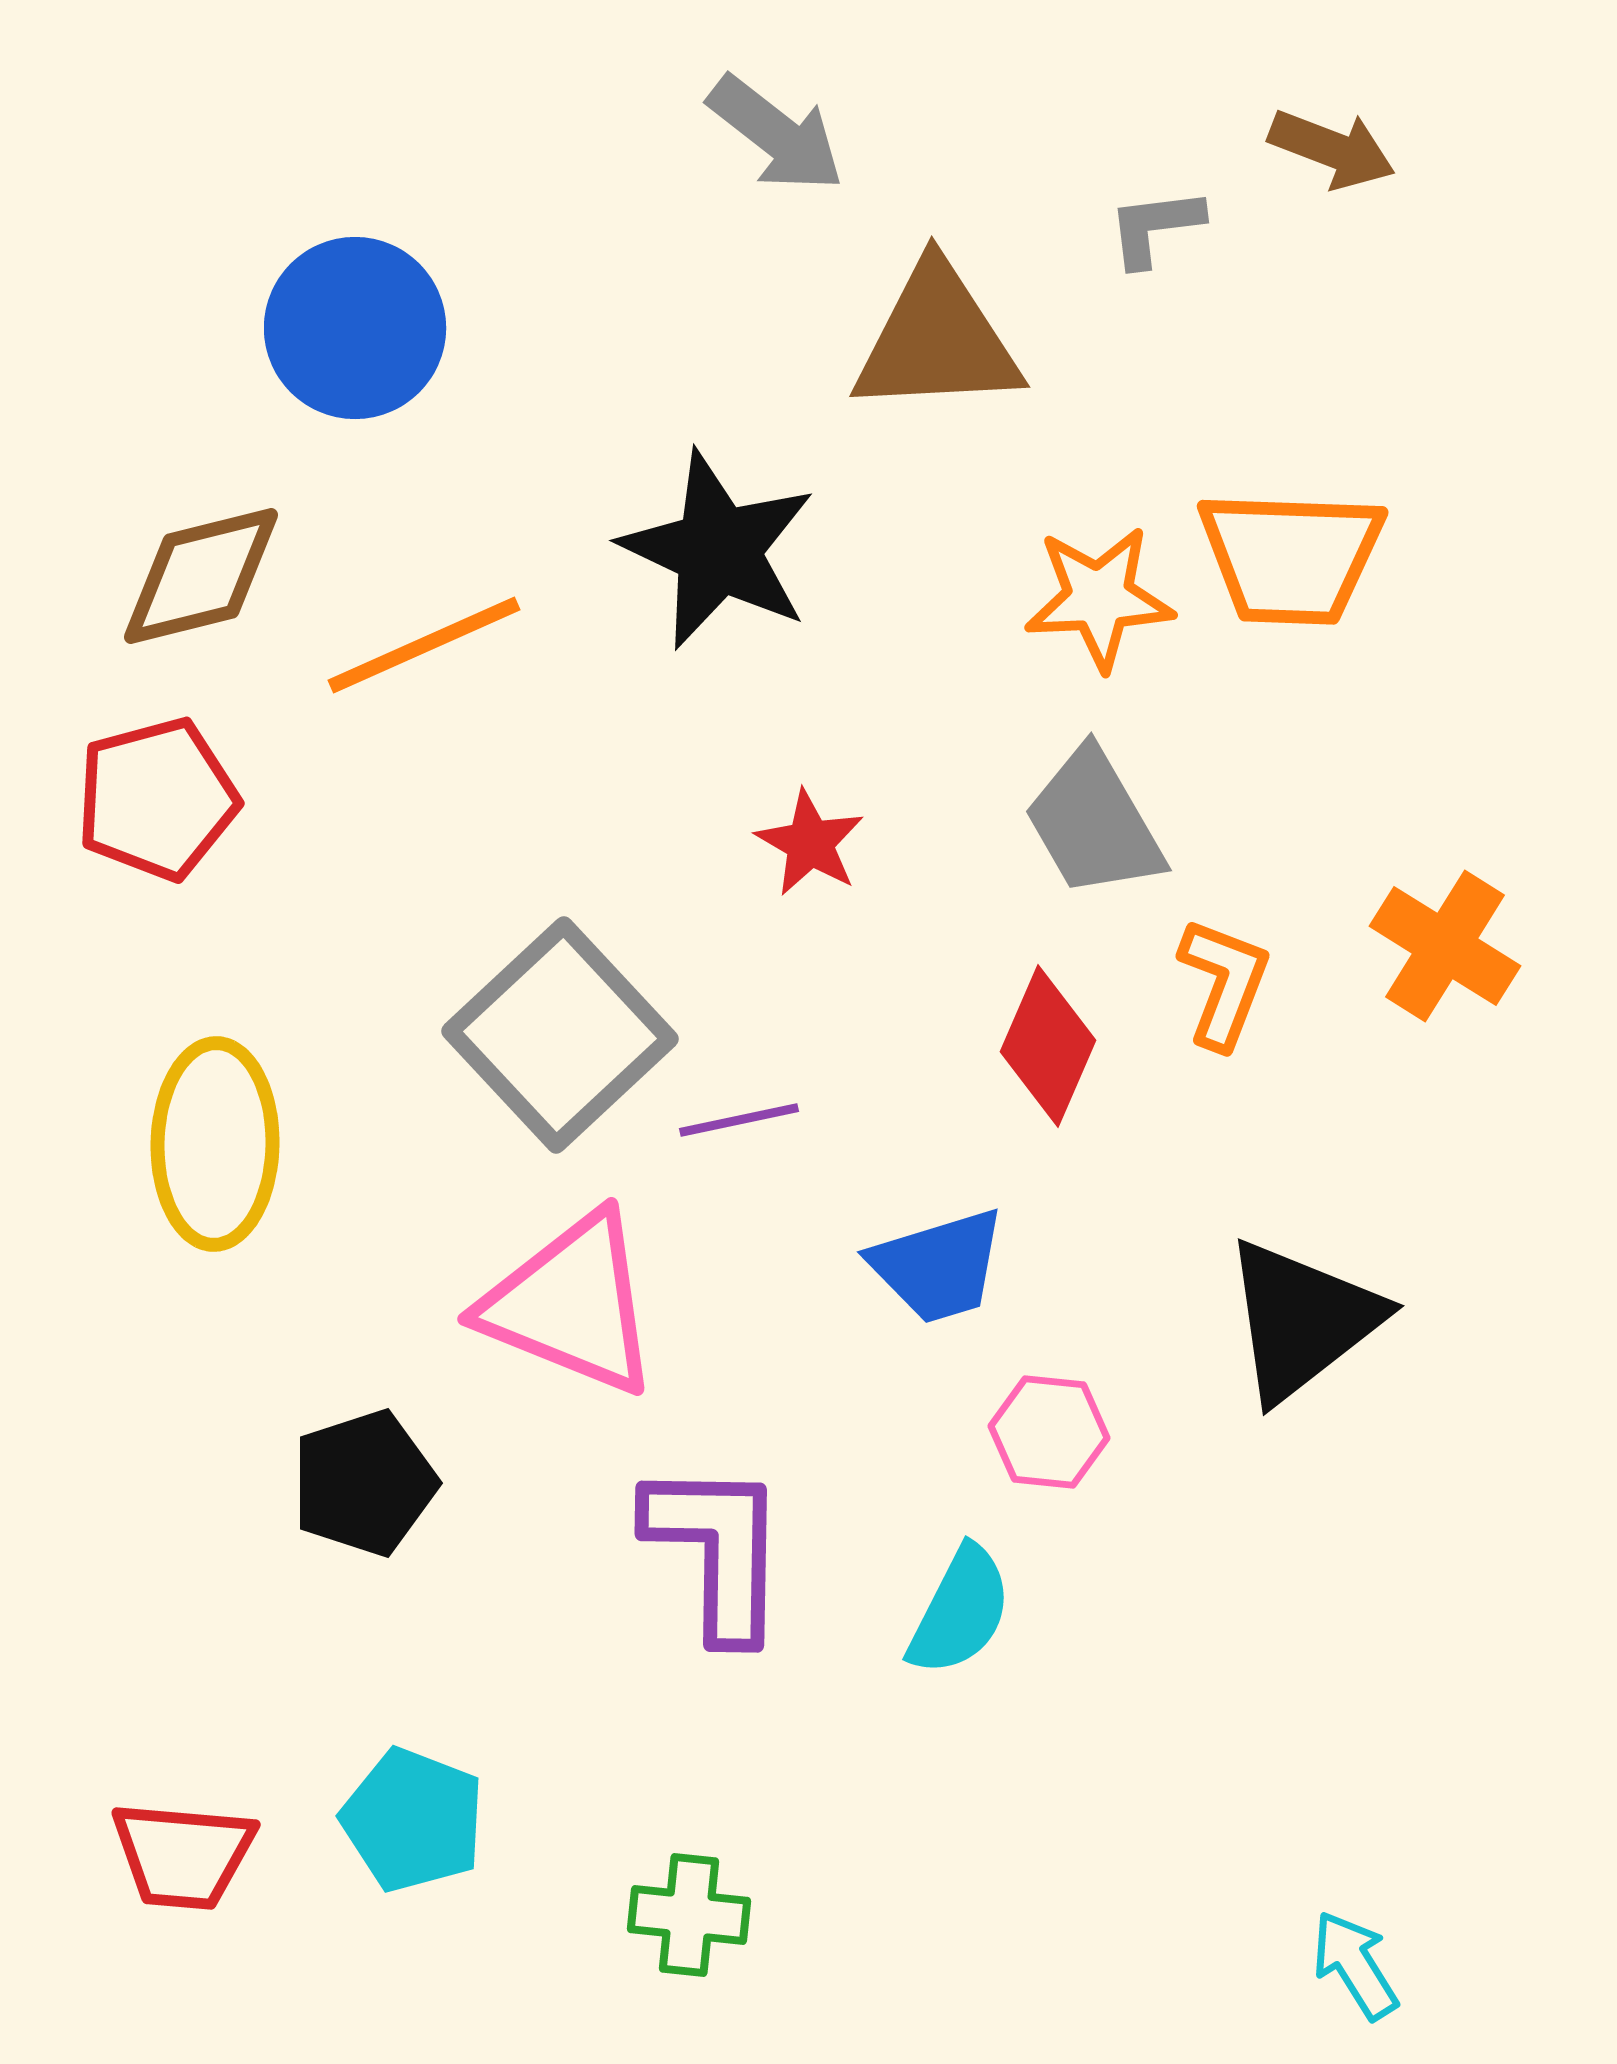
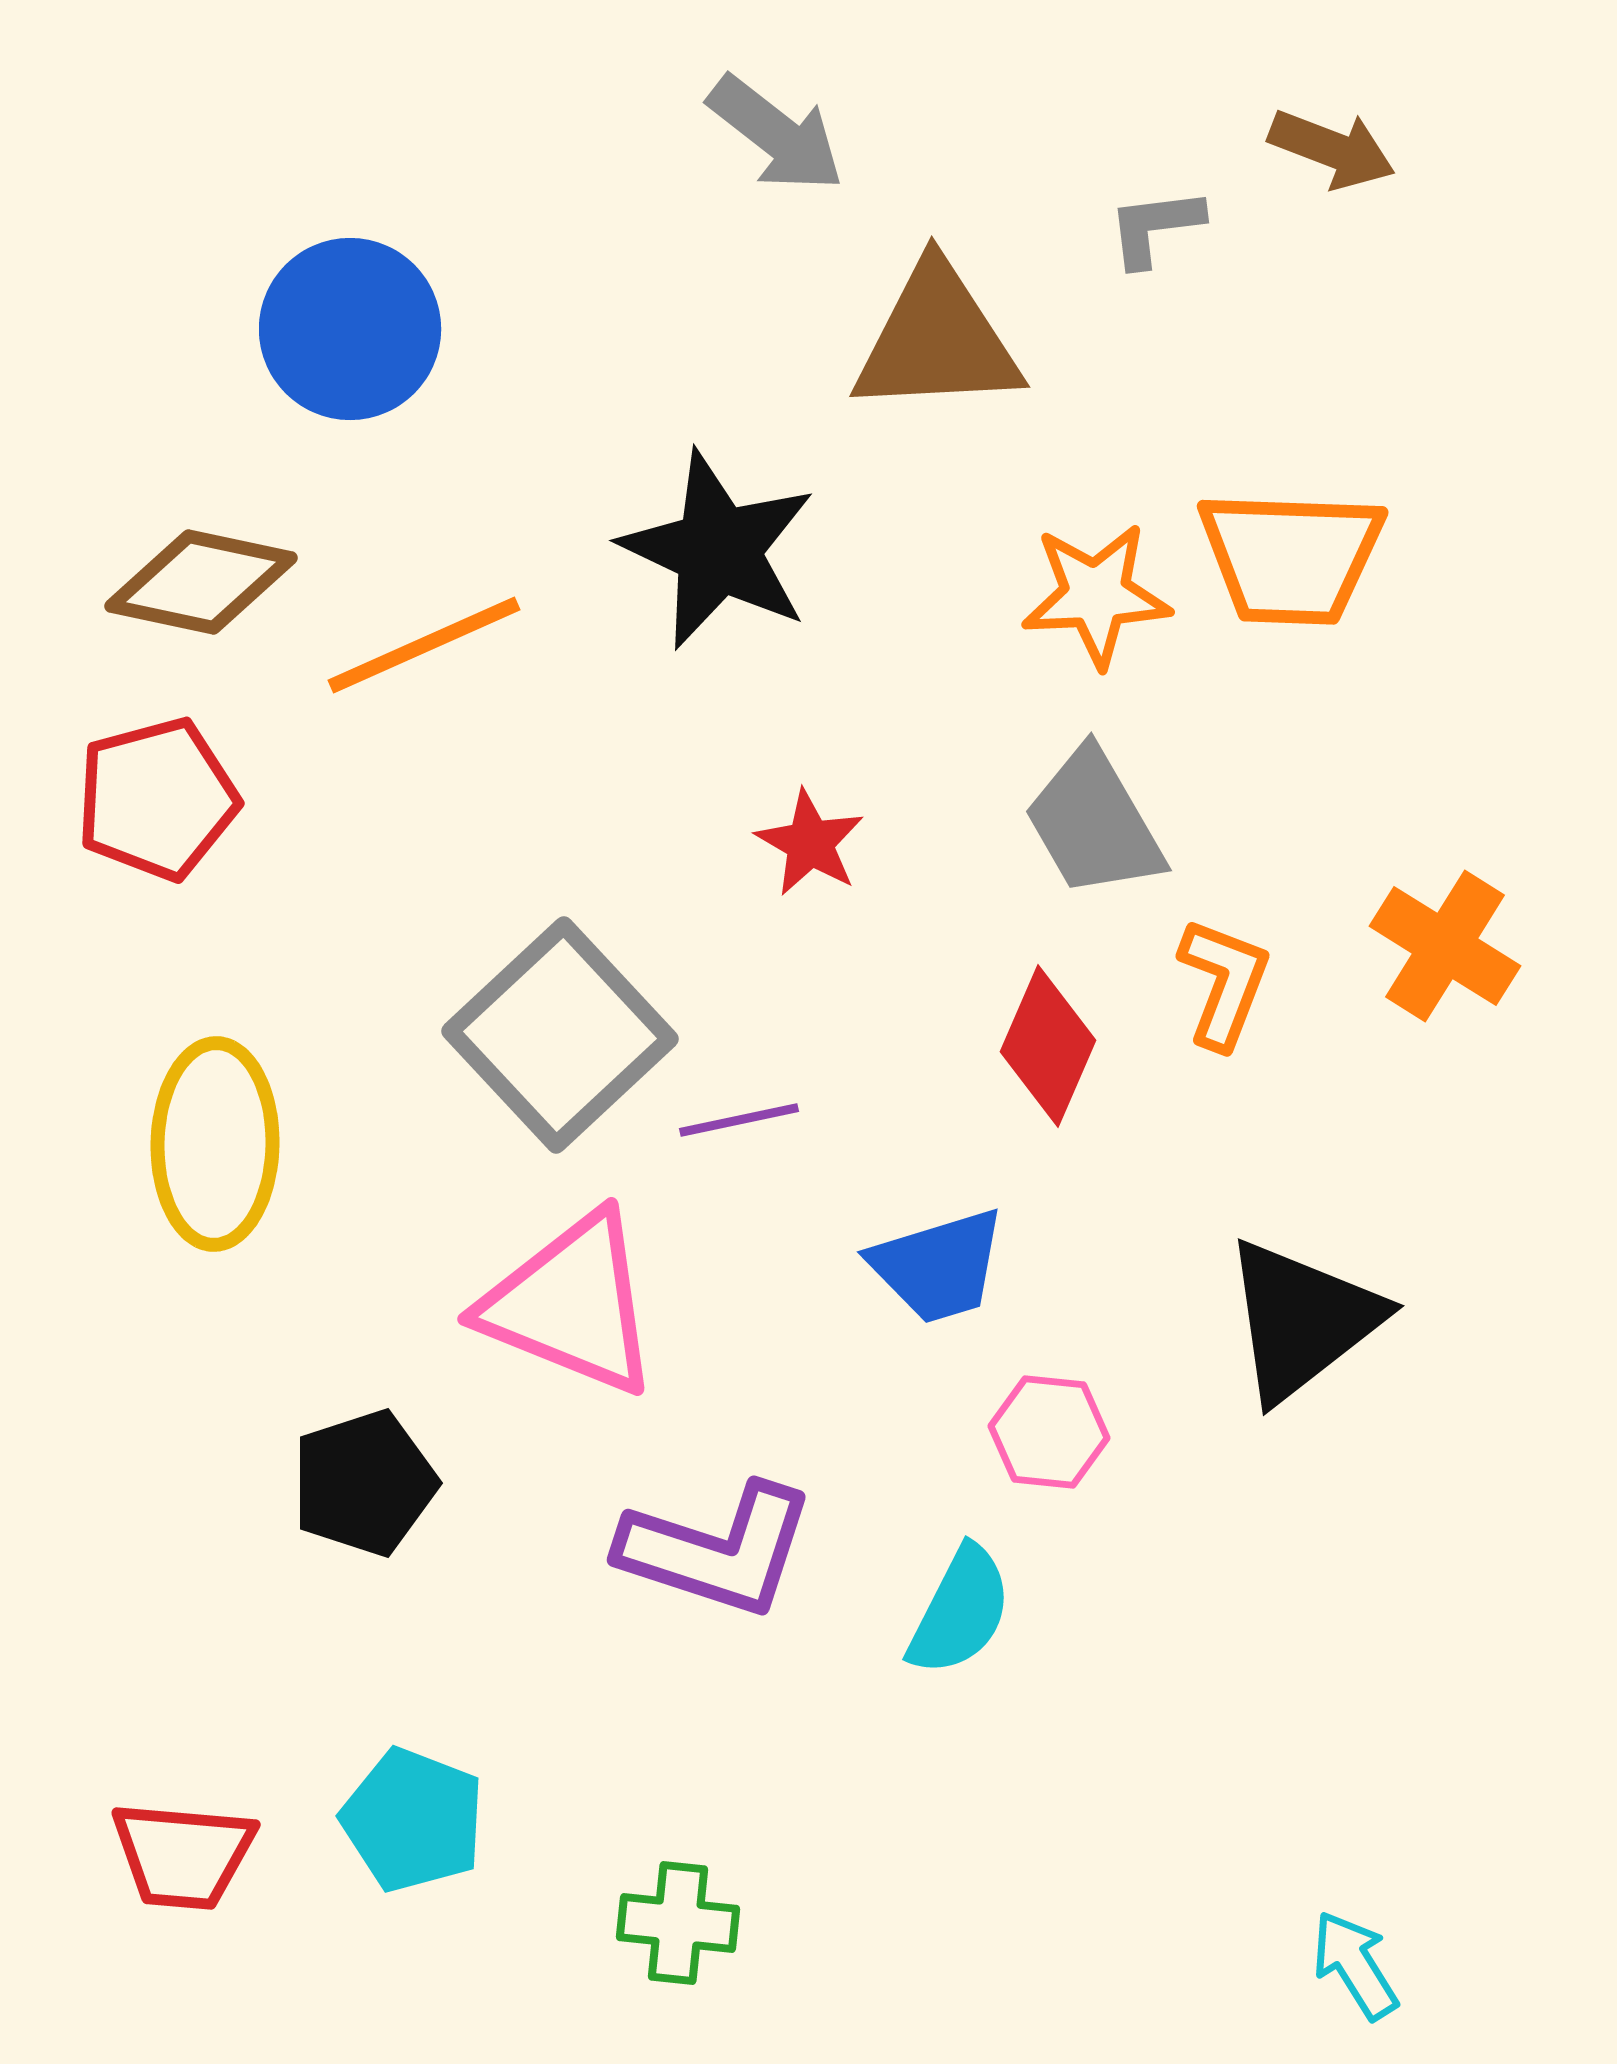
blue circle: moved 5 px left, 1 px down
brown diamond: moved 6 px down; rotated 26 degrees clockwise
orange star: moved 3 px left, 3 px up
purple L-shape: rotated 107 degrees clockwise
green cross: moved 11 px left, 8 px down
